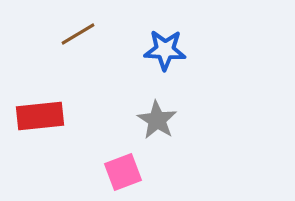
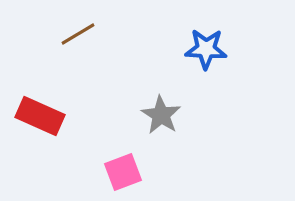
blue star: moved 41 px right, 1 px up
red rectangle: rotated 30 degrees clockwise
gray star: moved 4 px right, 5 px up
